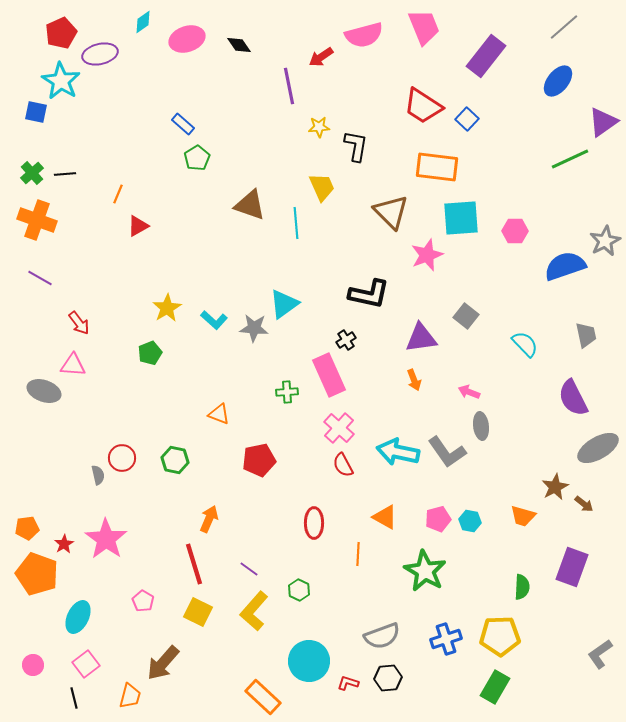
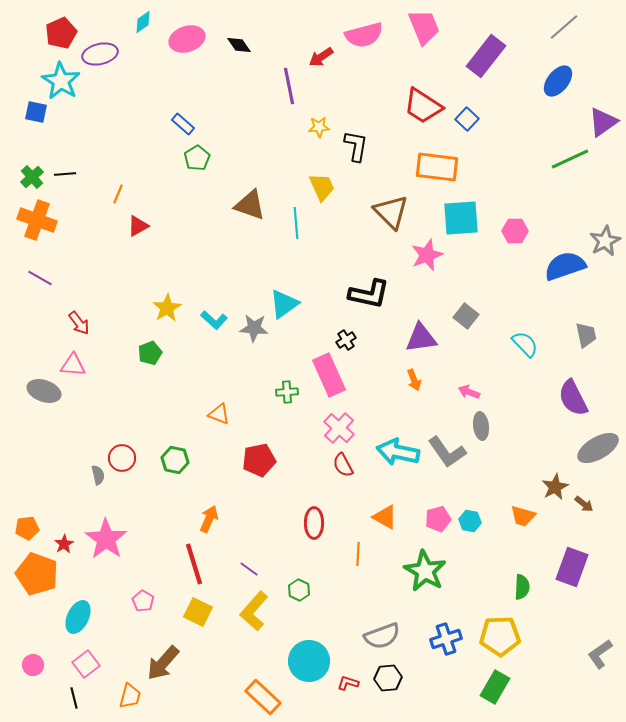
green cross at (32, 173): moved 4 px down
